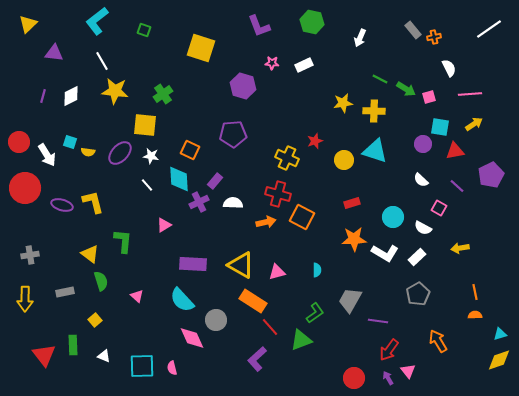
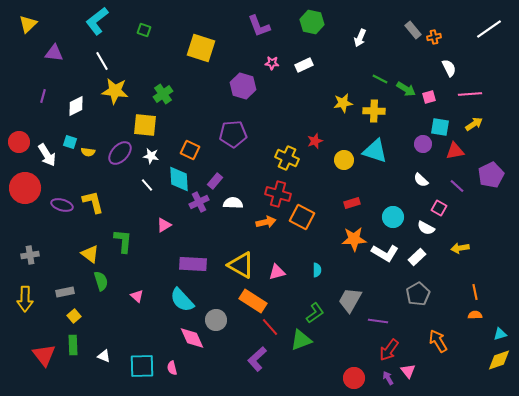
white diamond at (71, 96): moved 5 px right, 10 px down
white semicircle at (423, 228): moved 3 px right
yellow square at (95, 320): moved 21 px left, 4 px up
